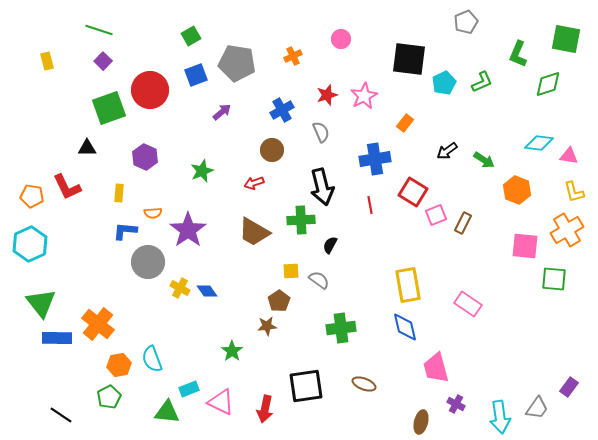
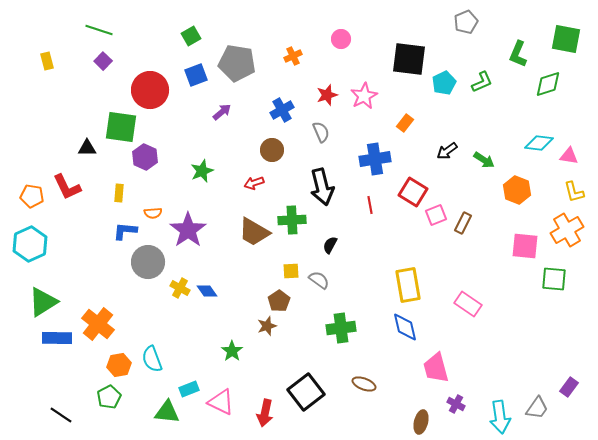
green square at (109, 108): moved 12 px right, 19 px down; rotated 28 degrees clockwise
green cross at (301, 220): moved 9 px left
green triangle at (41, 303): moved 2 px right, 1 px up; rotated 36 degrees clockwise
brown star at (267, 326): rotated 12 degrees counterclockwise
black square at (306, 386): moved 6 px down; rotated 30 degrees counterclockwise
red arrow at (265, 409): moved 4 px down
